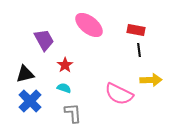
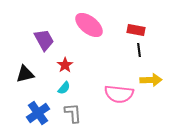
cyan semicircle: rotated 112 degrees clockwise
pink semicircle: rotated 20 degrees counterclockwise
blue cross: moved 8 px right, 12 px down; rotated 10 degrees clockwise
